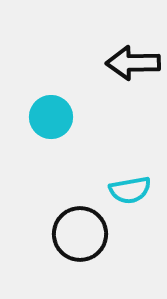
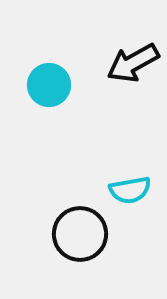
black arrow: rotated 28 degrees counterclockwise
cyan circle: moved 2 px left, 32 px up
